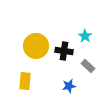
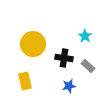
yellow circle: moved 3 px left, 2 px up
black cross: moved 7 px down
yellow rectangle: rotated 18 degrees counterclockwise
